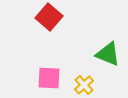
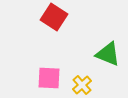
red square: moved 5 px right; rotated 8 degrees counterclockwise
yellow cross: moved 2 px left
